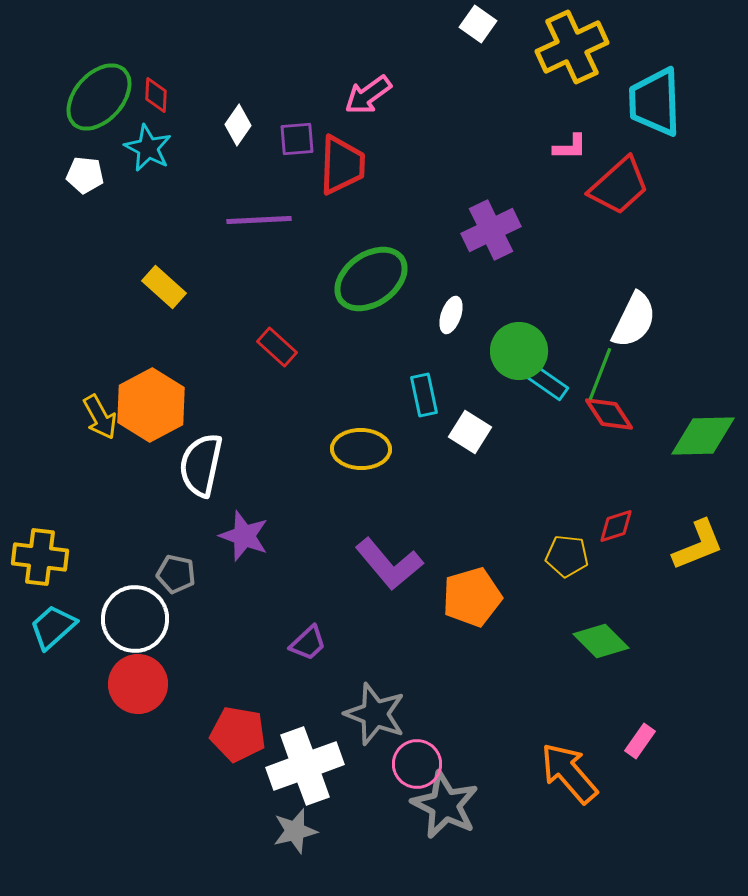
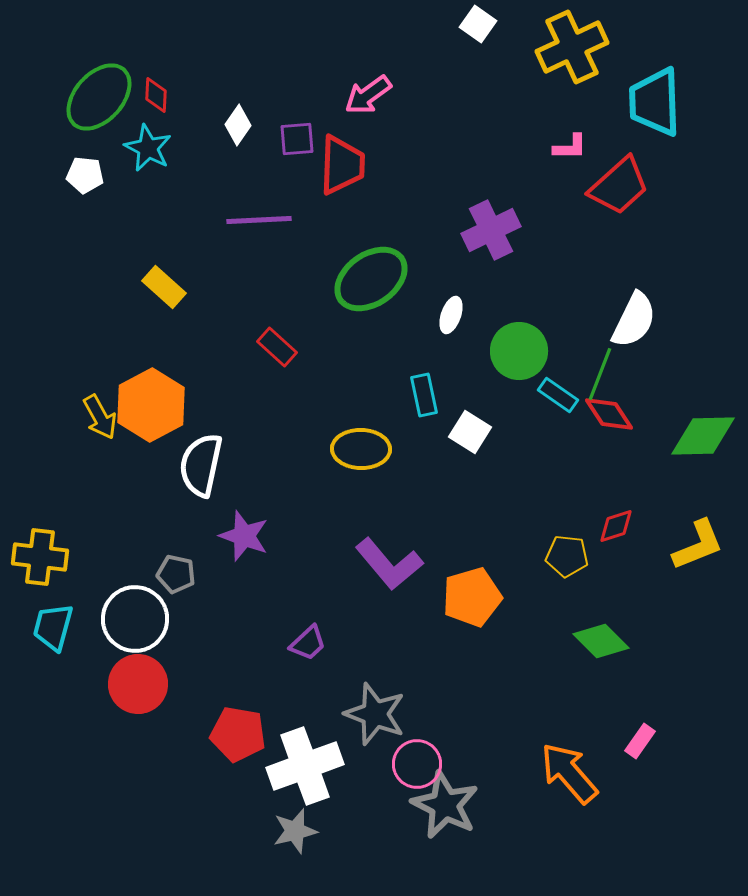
cyan rectangle at (548, 383): moved 10 px right, 12 px down
cyan trapezoid at (53, 627): rotated 33 degrees counterclockwise
